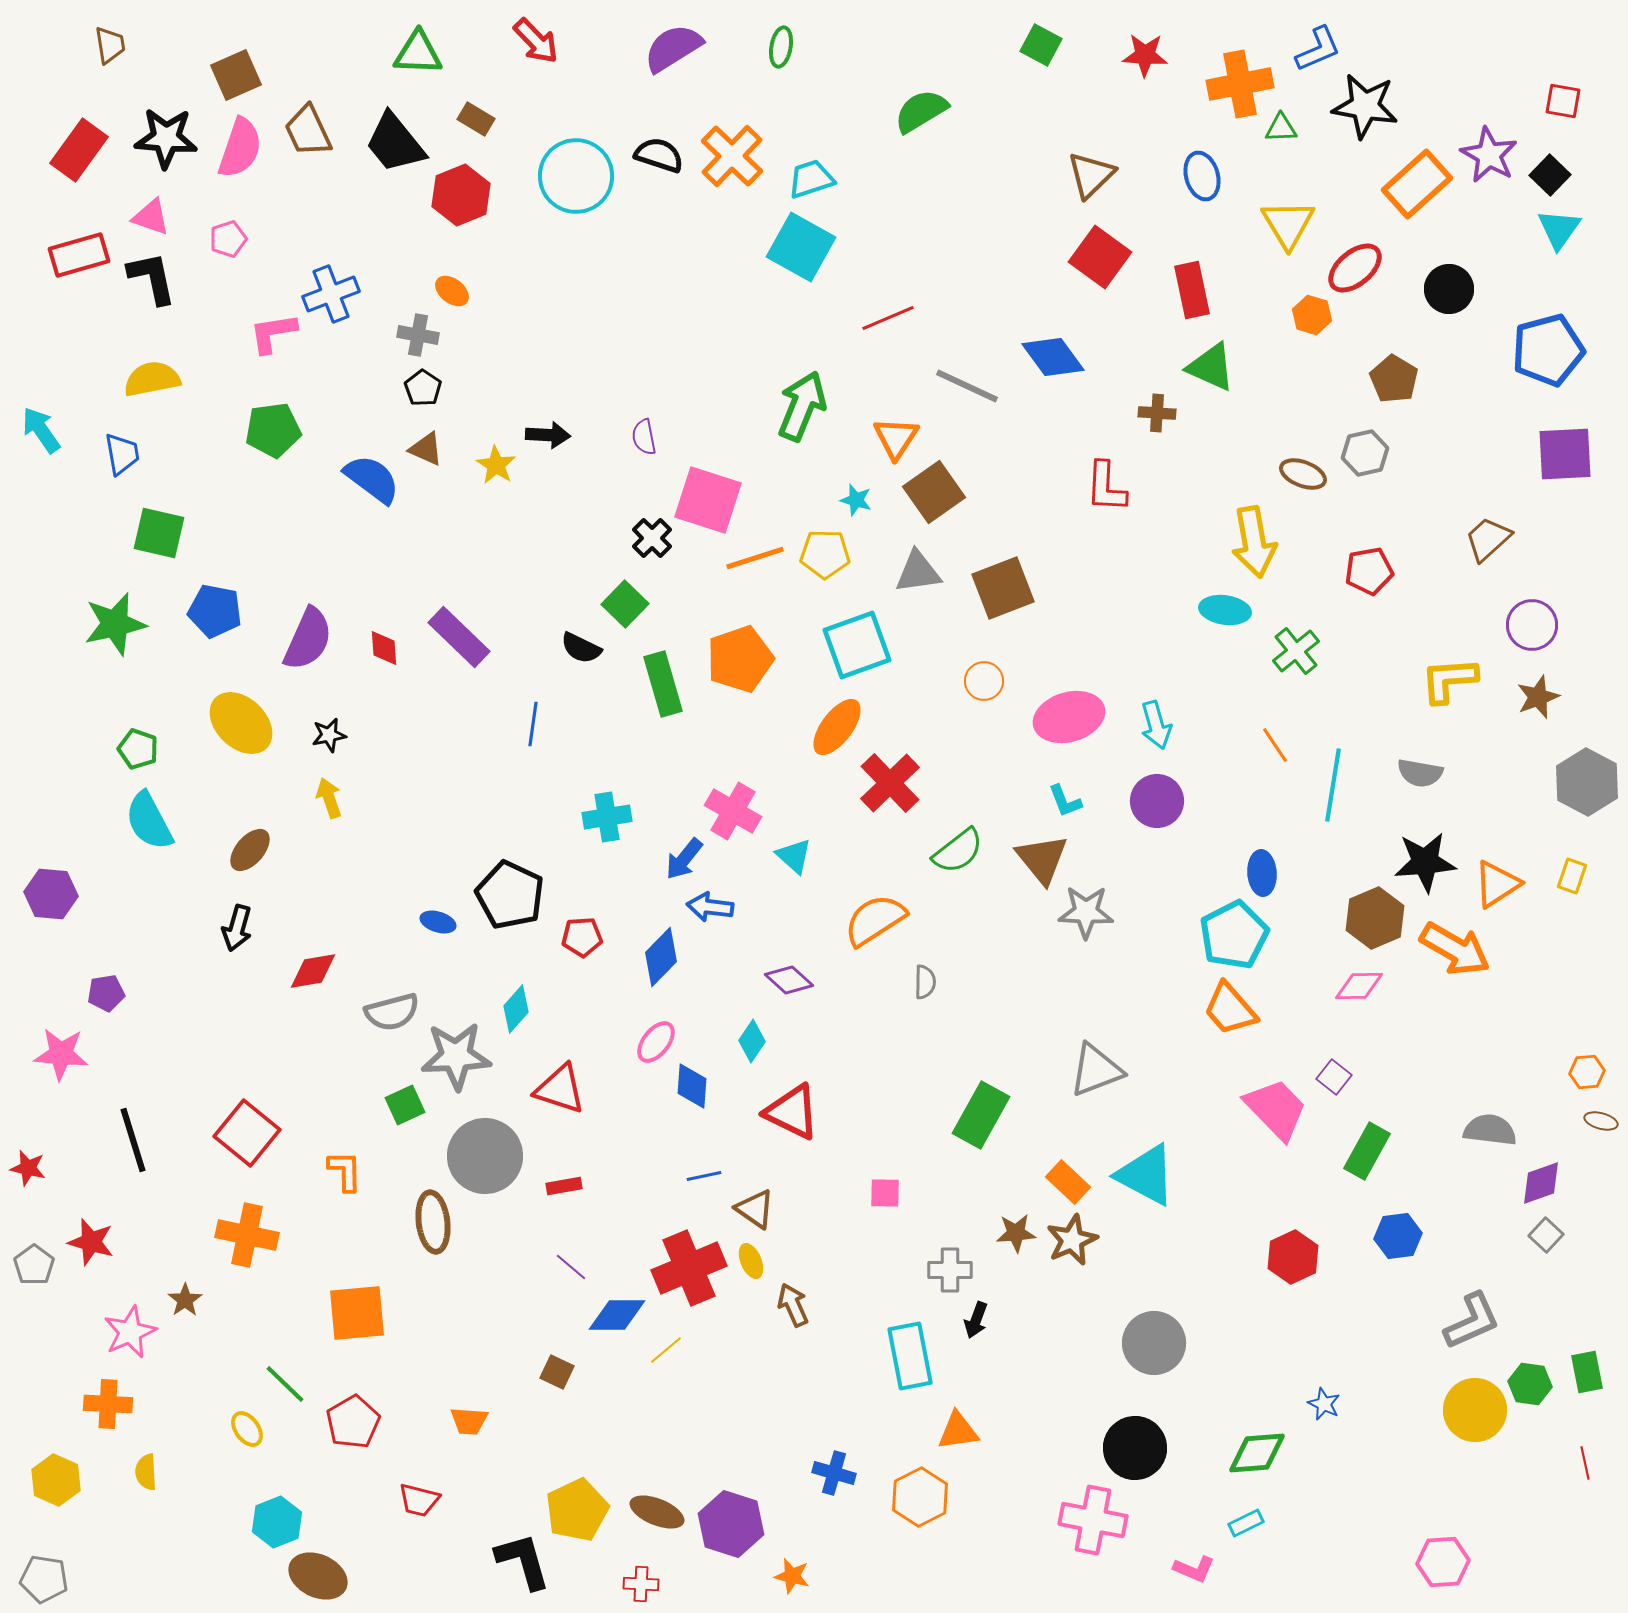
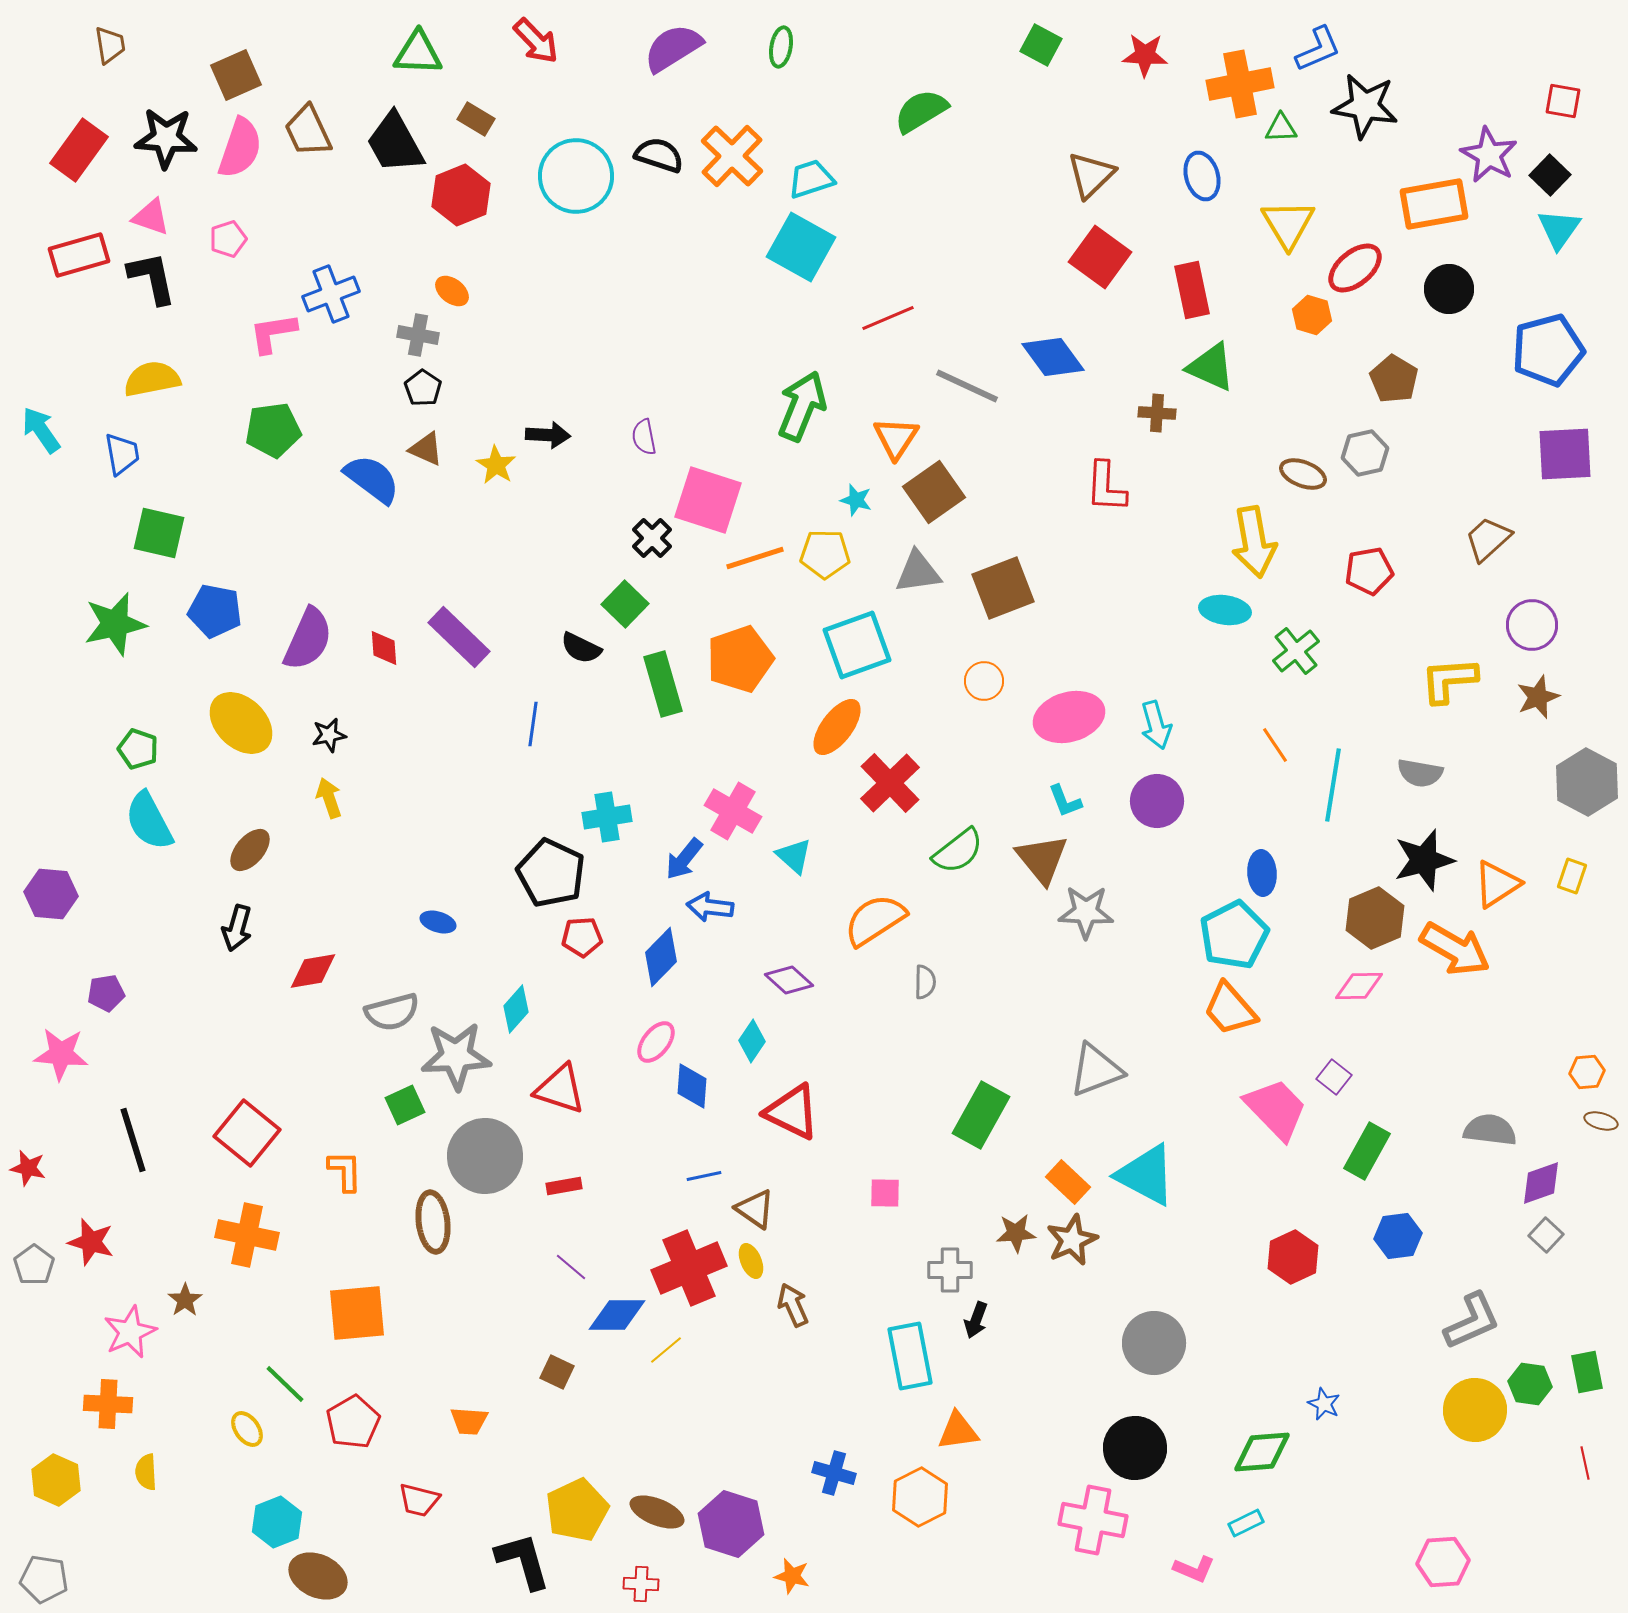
black trapezoid at (395, 143): rotated 10 degrees clockwise
orange rectangle at (1417, 184): moved 17 px right, 20 px down; rotated 32 degrees clockwise
black star at (1425, 862): moved 1 px left, 2 px up; rotated 10 degrees counterclockwise
black pentagon at (510, 895): moved 41 px right, 22 px up
green diamond at (1257, 1453): moved 5 px right, 1 px up
